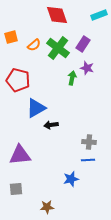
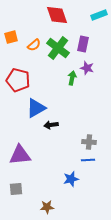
purple rectangle: rotated 21 degrees counterclockwise
